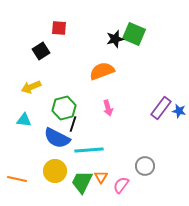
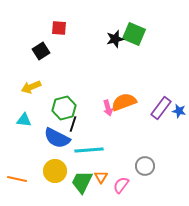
orange semicircle: moved 22 px right, 31 px down
